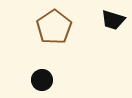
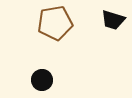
brown pentagon: moved 1 px right, 4 px up; rotated 24 degrees clockwise
